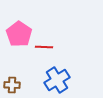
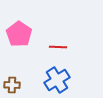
red line: moved 14 px right
